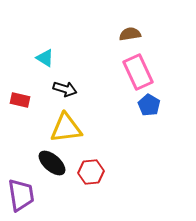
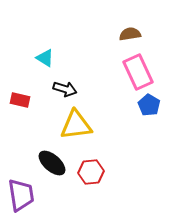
yellow triangle: moved 10 px right, 3 px up
